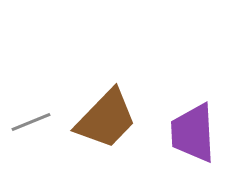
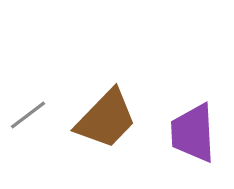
gray line: moved 3 px left, 7 px up; rotated 15 degrees counterclockwise
